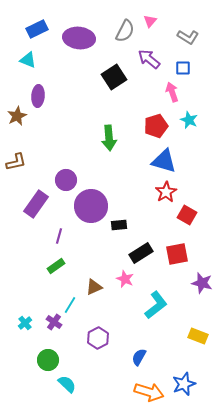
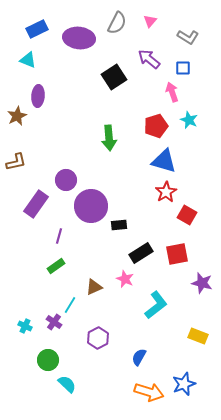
gray semicircle at (125, 31): moved 8 px left, 8 px up
cyan cross at (25, 323): moved 3 px down; rotated 24 degrees counterclockwise
